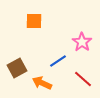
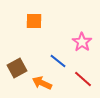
blue line: rotated 72 degrees clockwise
